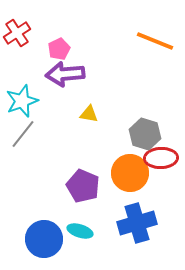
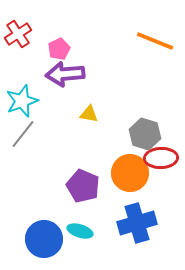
red cross: moved 1 px right, 1 px down
